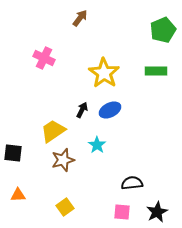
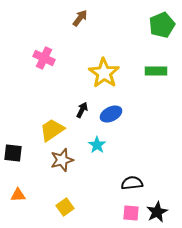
green pentagon: moved 1 px left, 5 px up
blue ellipse: moved 1 px right, 4 px down
yellow trapezoid: moved 1 px left, 1 px up
brown star: moved 1 px left
pink square: moved 9 px right, 1 px down
